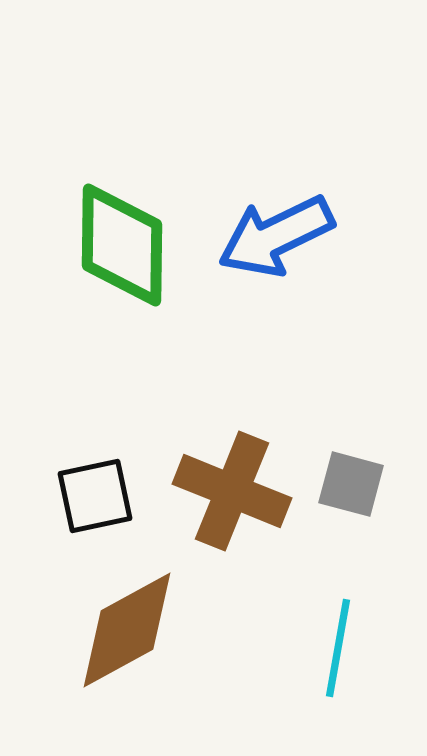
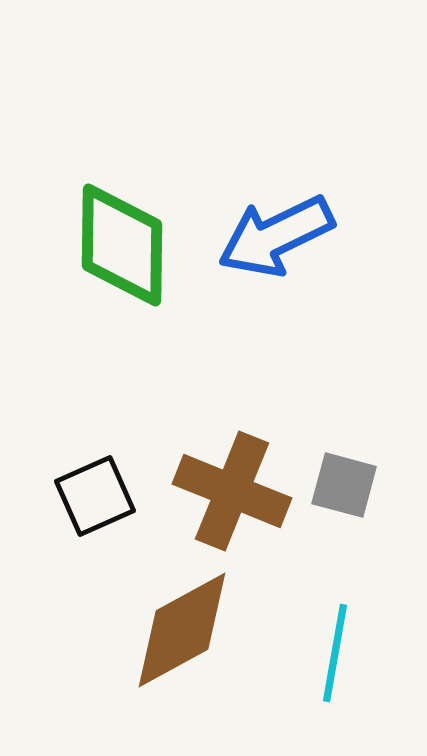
gray square: moved 7 px left, 1 px down
black square: rotated 12 degrees counterclockwise
brown diamond: moved 55 px right
cyan line: moved 3 px left, 5 px down
